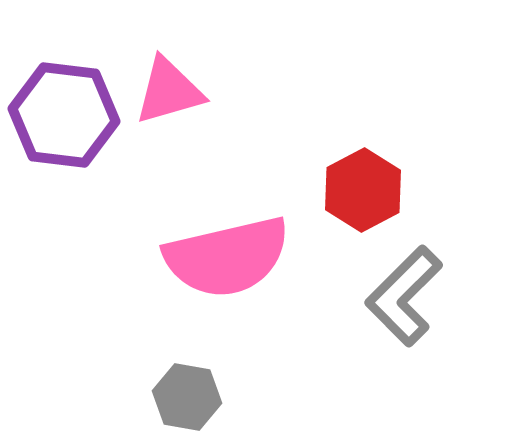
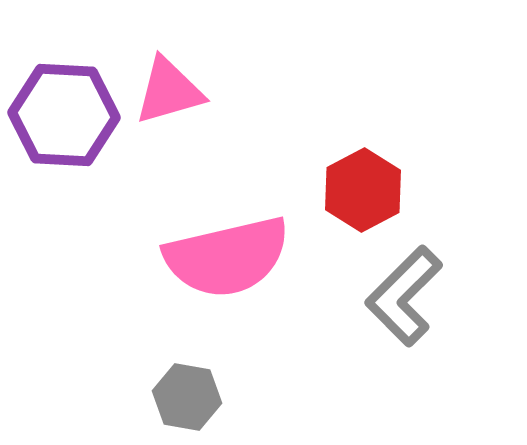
purple hexagon: rotated 4 degrees counterclockwise
